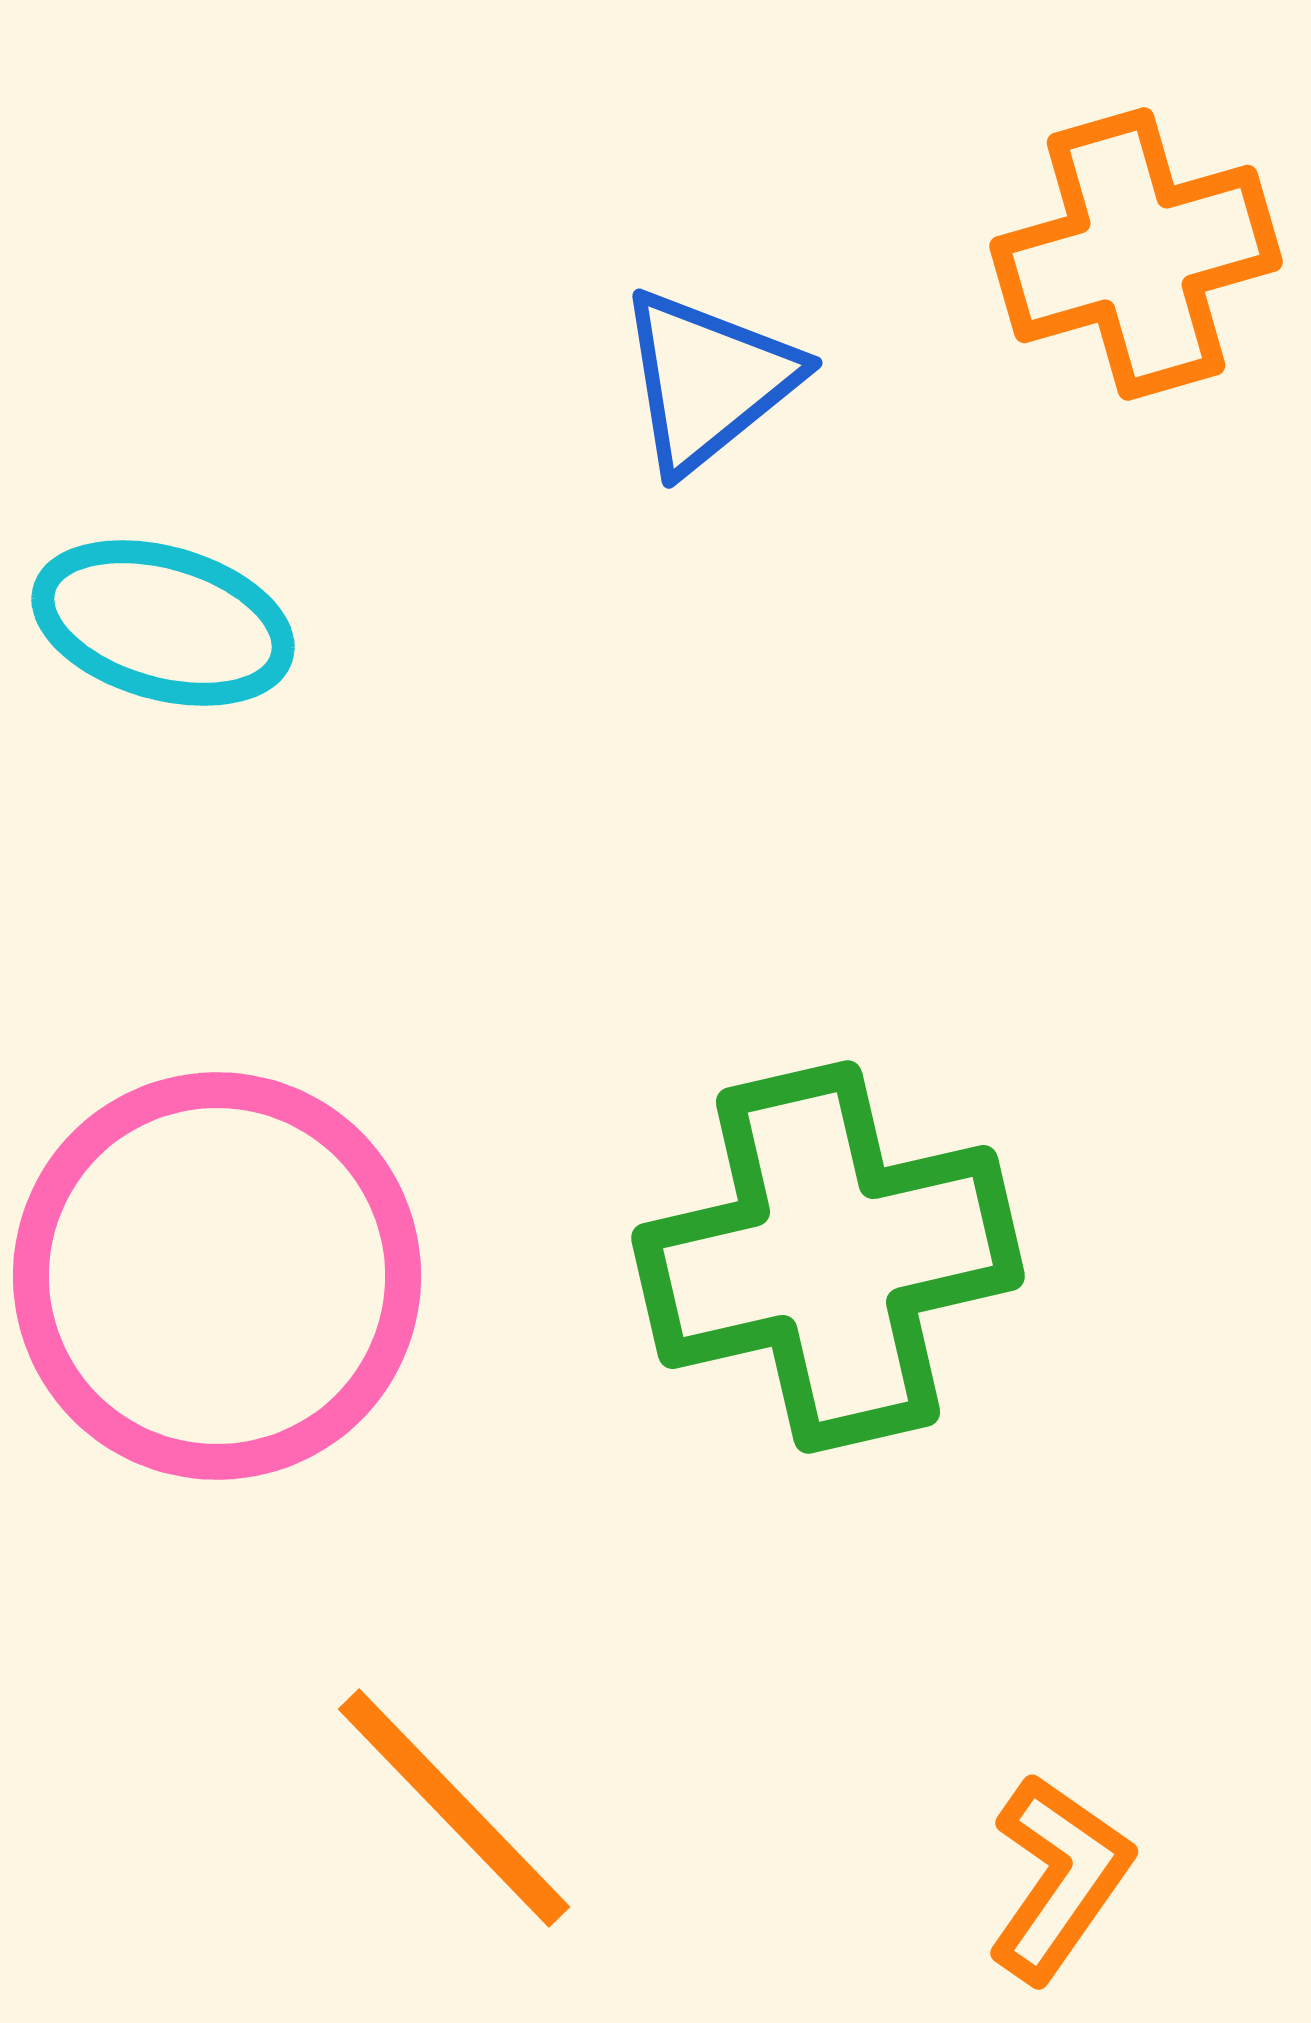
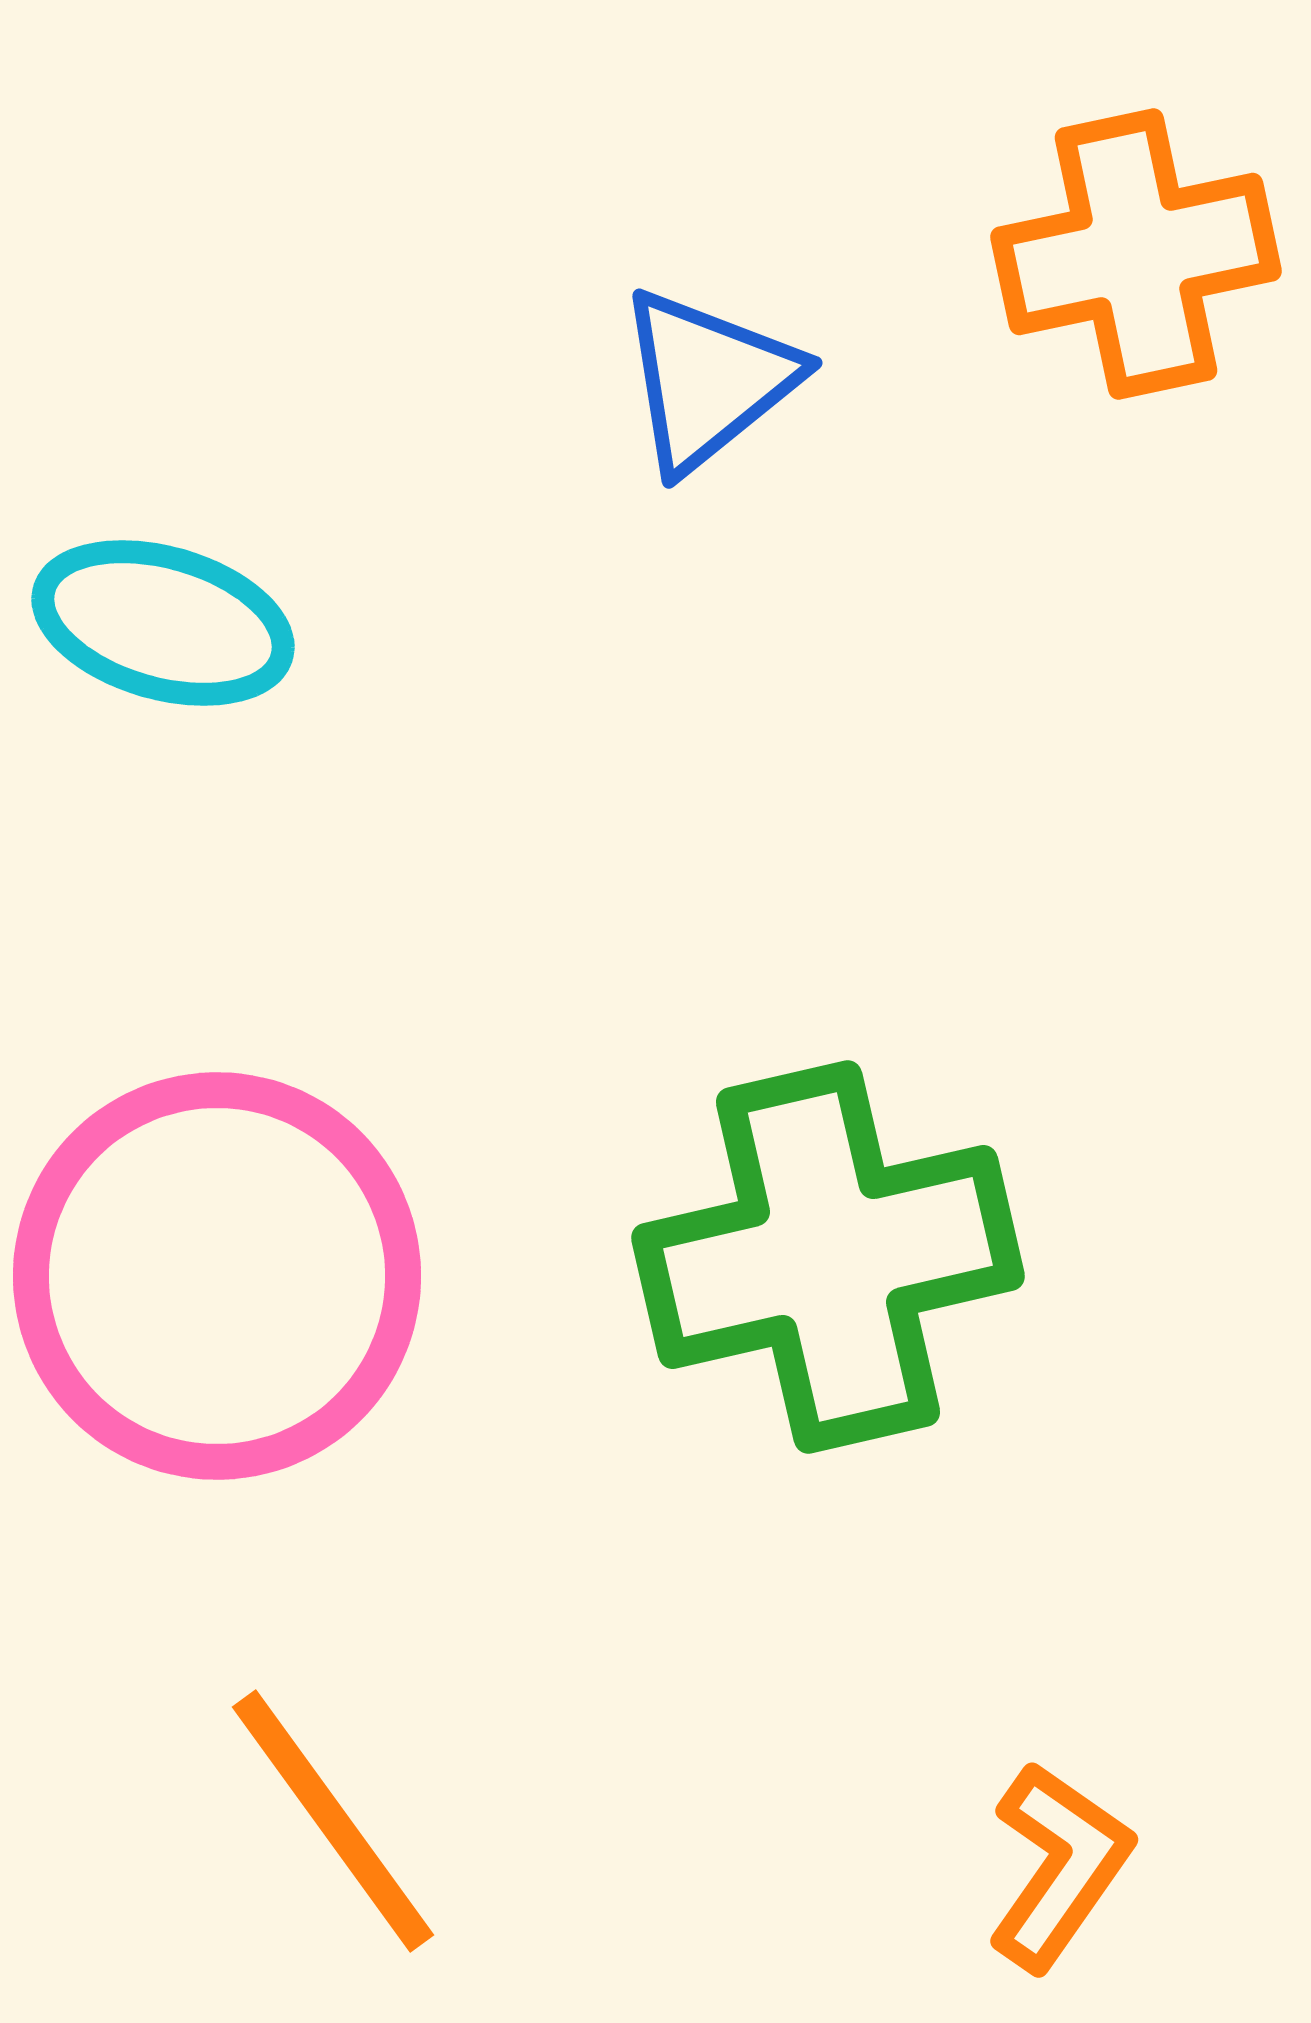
orange cross: rotated 4 degrees clockwise
orange line: moved 121 px left, 13 px down; rotated 8 degrees clockwise
orange L-shape: moved 12 px up
